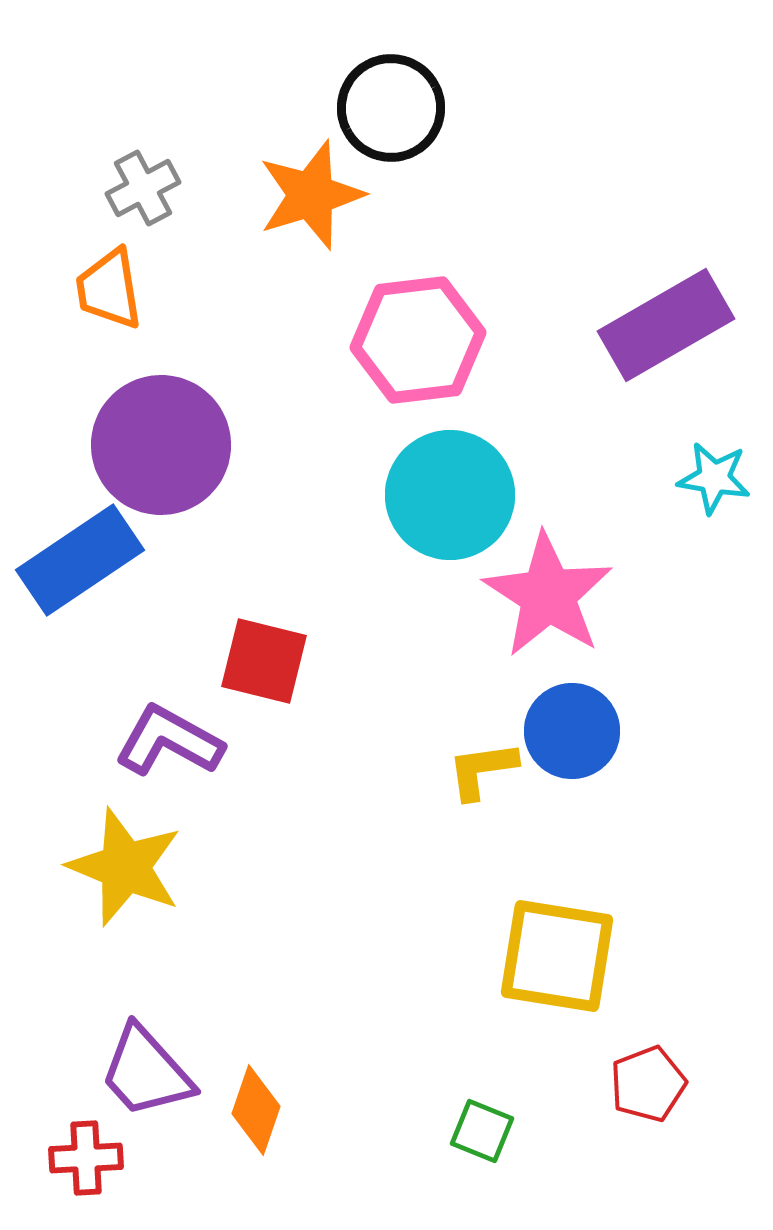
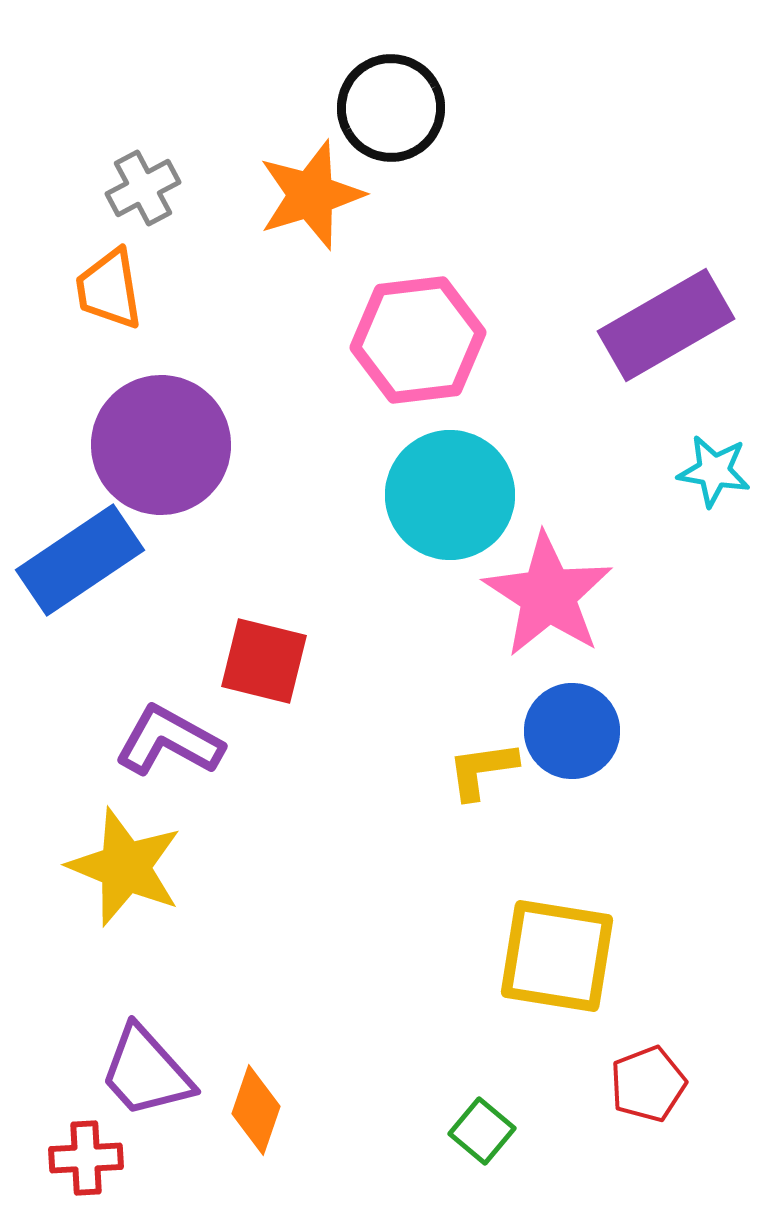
cyan star: moved 7 px up
green square: rotated 18 degrees clockwise
